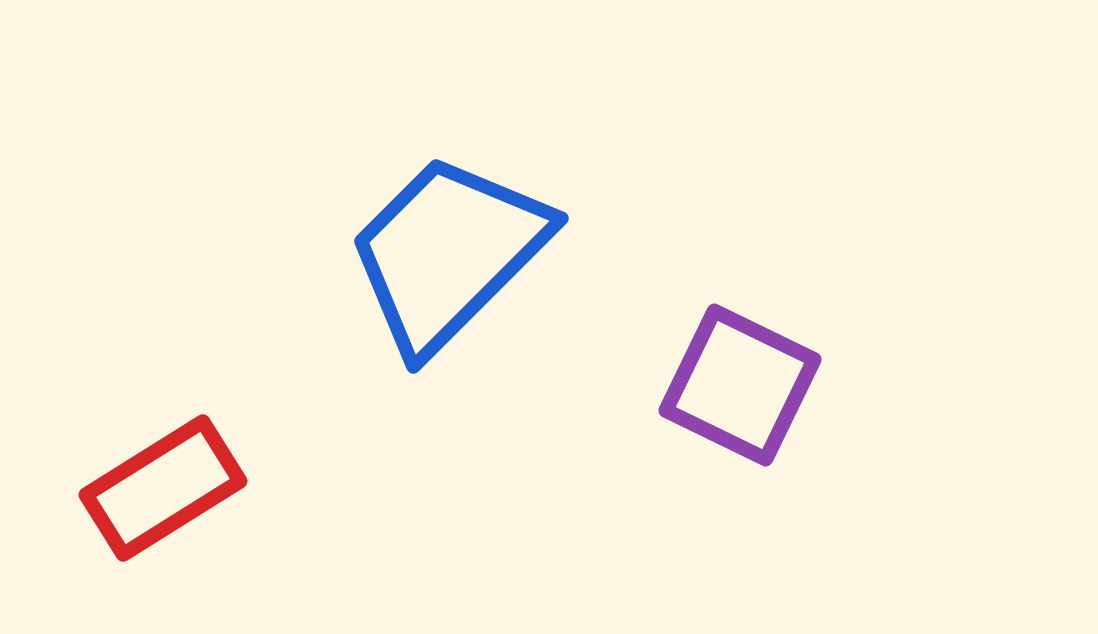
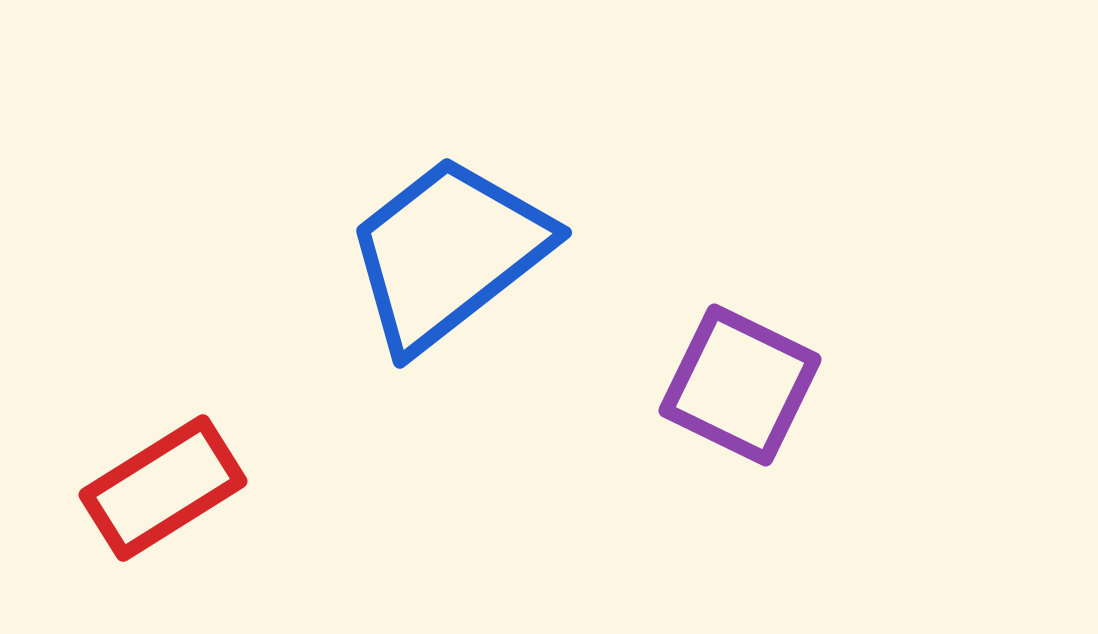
blue trapezoid: rotated 7 degrees clockwise
